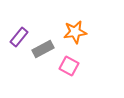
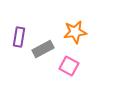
purple rectangle: rotated 30 degrees counterclockwise
